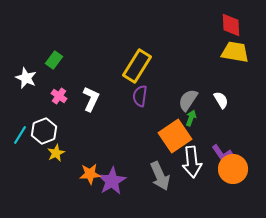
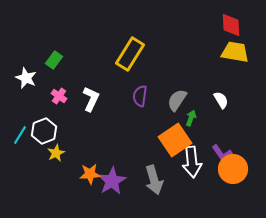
yellow rectangle: moved 7 px left, 12 px up
gray semicircle: moved 11 px left
orange square: moved 4 px down
gray arrow: moved 6 px left, 4 px down; rotated 8 degrees clockwise
